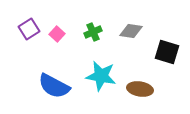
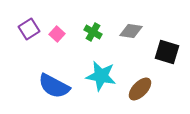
green cross: rotated 36 degrees counterclockwise
brown ellipse: rotated 55 degrees counterclockwise
